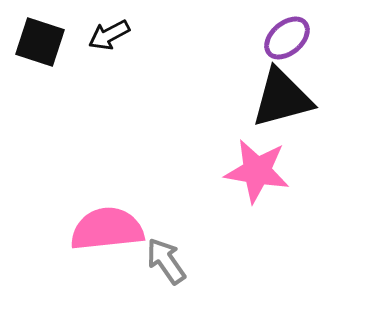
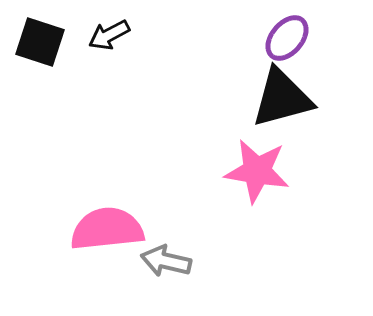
purple ellipse: rotated 9 degrees counterclockwise
gray arrow: rotated 42 degrees counterclockwise
